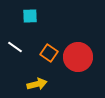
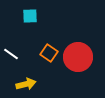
white line: moved 4 px left, 7 px down
yellow arrow: moved 11 px left
